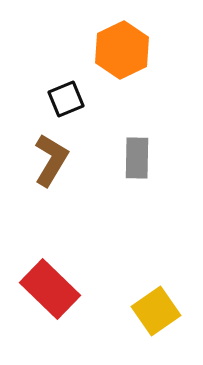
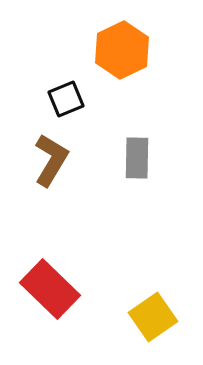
yellow square: moved 3 px left, 6 px down
